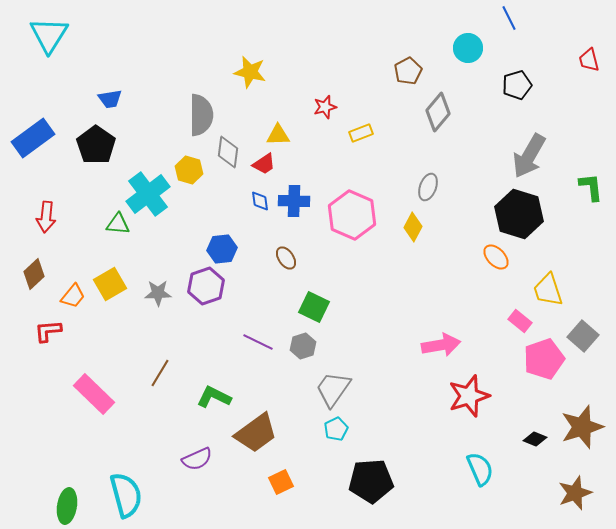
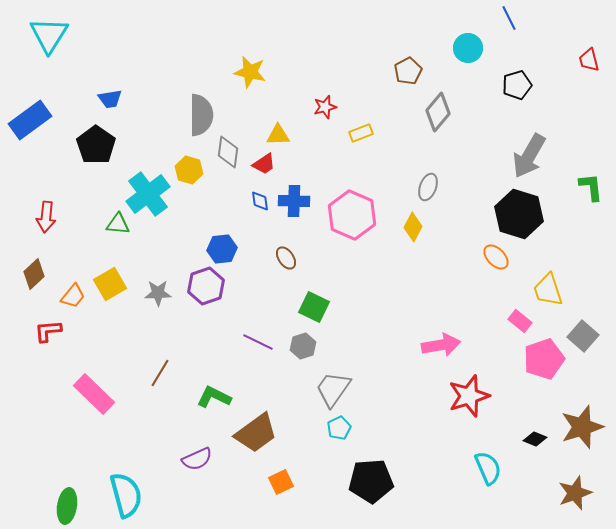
blue rectangle at (33, 138): moved 3 px left, 18 px up
cyan pentagon at (336, 429): moved 3 px right, 1 px up
cyan semicircle at (480, 469): moved 8 px right, 1 px up
